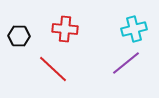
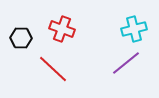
red cross: moved 3 px left; rotated 15 degrees clockwise
black hexagon: moved 2 px right, 2 px down
